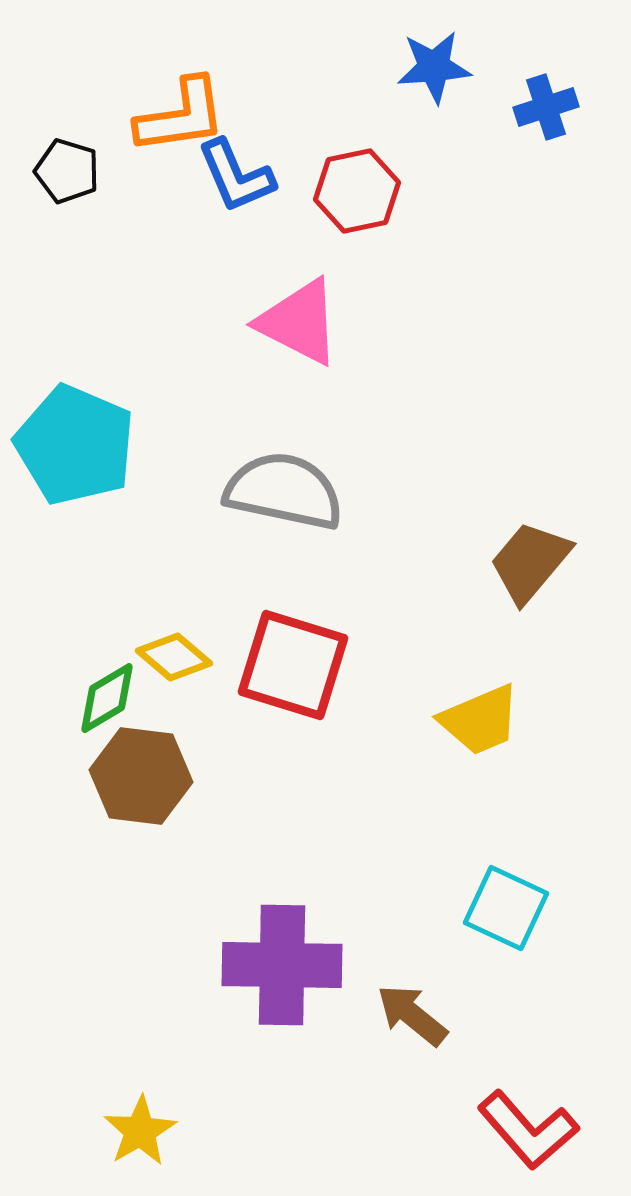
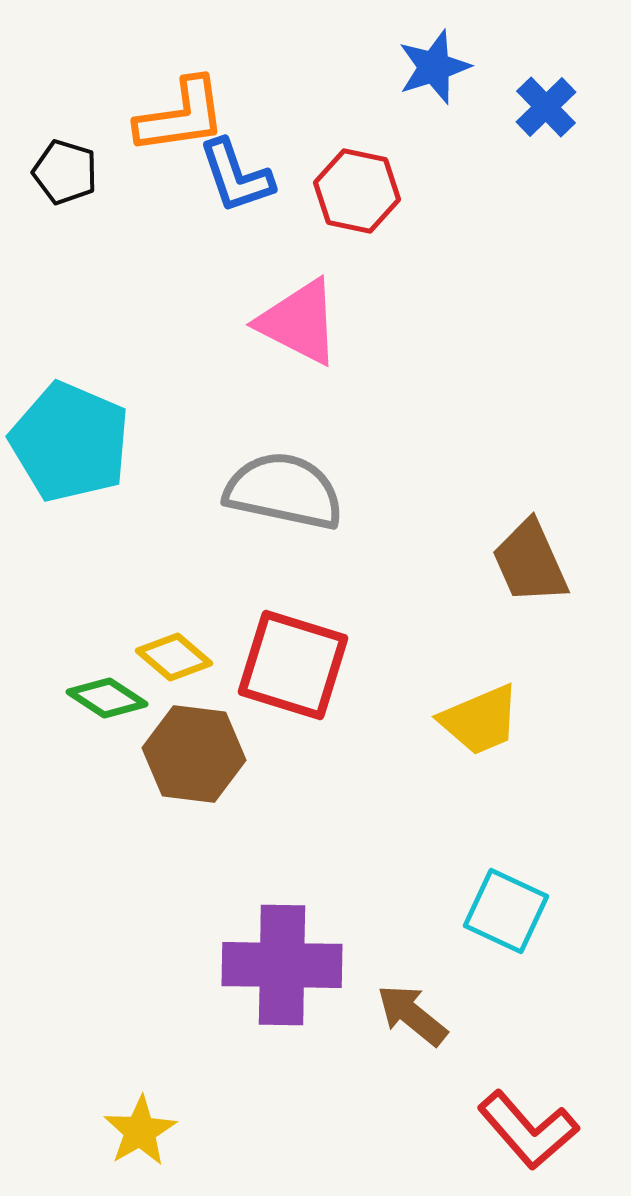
blue star: rotated 14 degrees counterclockwise
blue cross: rotated 26 degrees counterclockwise
black pentagon: moved 2 px left, 1 px down
blue L-shape: rotated 4 degrees clockwise
red hexagon: rotated 24 degrees clockwise
cyan pentagon: moved 5 px left, 3 px up
brown trapezoid: rotated 64 degrees counterclockwise
green diamond: rotated 64 degrees clockwise
brown hexagon: moved 53 px right, 22 px up
cyan square: moved 3 px down
